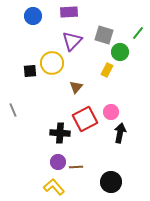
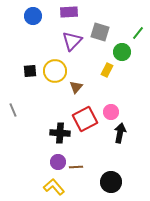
gray square: moved 4 px left, 3 px up
green circle: moved 2 px right
yellow circle: moved 3 px right, 8 px down
